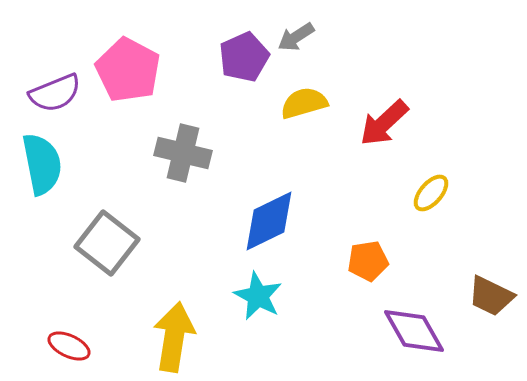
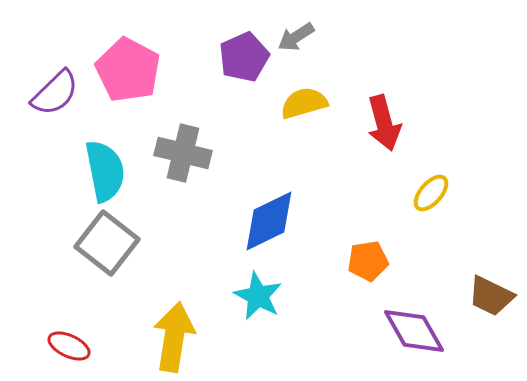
purple semicircle: rotated 22 degrees counterclockwise
red arrow: rotated 62 degrees counterclockwise
cyan semicircle: moved 63 px right, 7 px down
